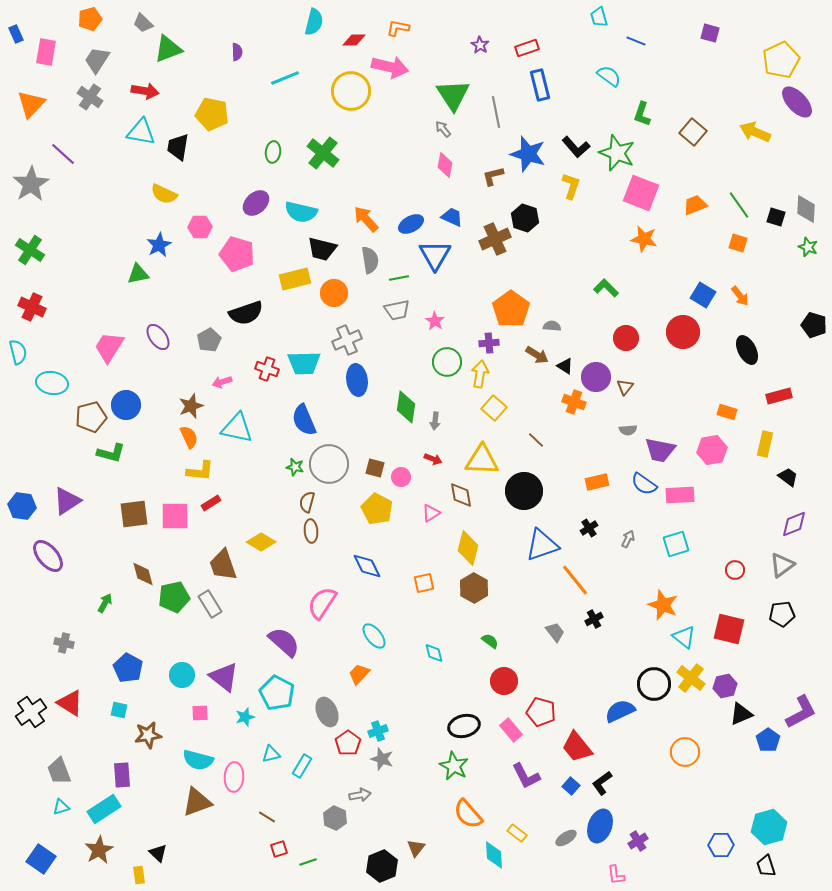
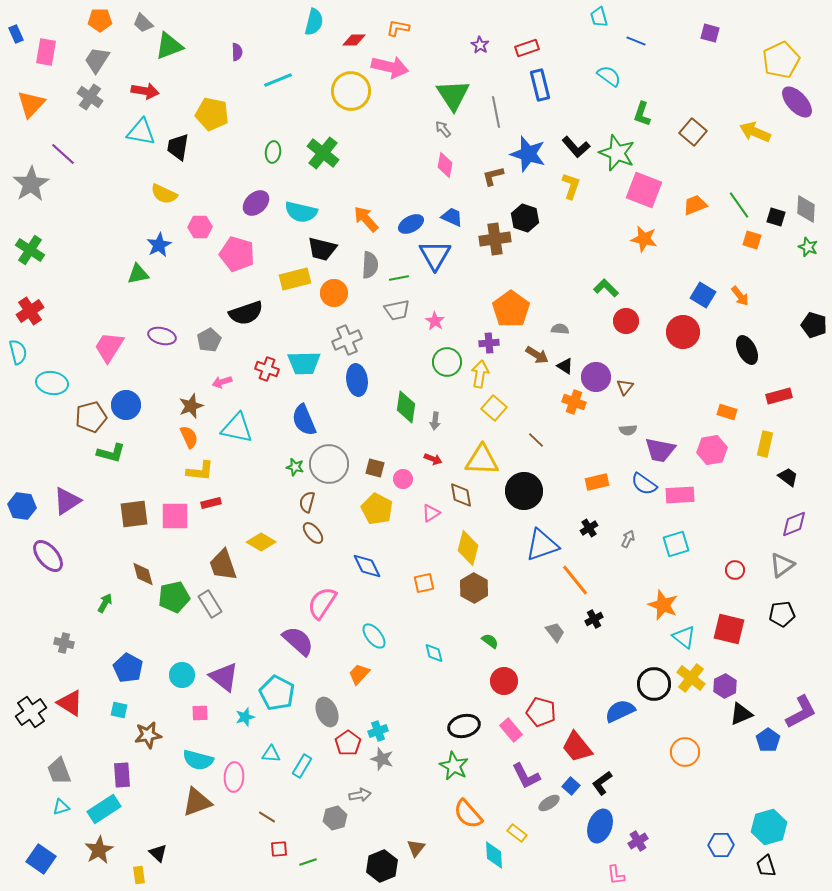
orange pentagon at (90, 19): moved 10 px right, 1 px down; rotated 15 degrees clockwise
green triangle at (168, 49): moved 1 px right, 3 px up
cyan line at (285, 78): moved 7 px left, 2 px down
pink square at (641, 193): moved 3 px right, 3 px up
brown cross at (495, 239): rotated 16 degrees clockwise
orange square at (738, 243): moved 14 px right, 3 px up
gray semicircle at (370, 260): moved 5 px down; rotated 12 degrees clockwise
red cross at (32, 307): moved 2 px left, 4 px down; rotated 32 degrees clockwise
gray semicircle at (552, 326): moved 8 px right, 3 px down
purple ellipse at (158, 337): moved 4 px right, 1 px up; rotated 40 degrees counterclockwise
red circle at (626, 338): moved 17 px up
pink circle at (401, 477): moved 2 px right, 2 px down
red rectangle at (211, 503): rotated 18 degrees clockwise
brown ellipse at (311, 531): moved 2 px right, 2 px down; rotated 35 degrees counterclockwise
purple semicircle at (284, 642): moved 14 px right, 1 px up
purple hexagon at (725, 686): rotated 15 degrees counterclockwise
cyan triangle at (271, 754): rotated 18 degrees clockwise
gray hexagon at (335, 818): rotated 20 degrees clockwise
gray ellipse at (566, 838): moved 17 px left, 35 px up
red square at (279, 849): rotated 12 degrees clockwise
